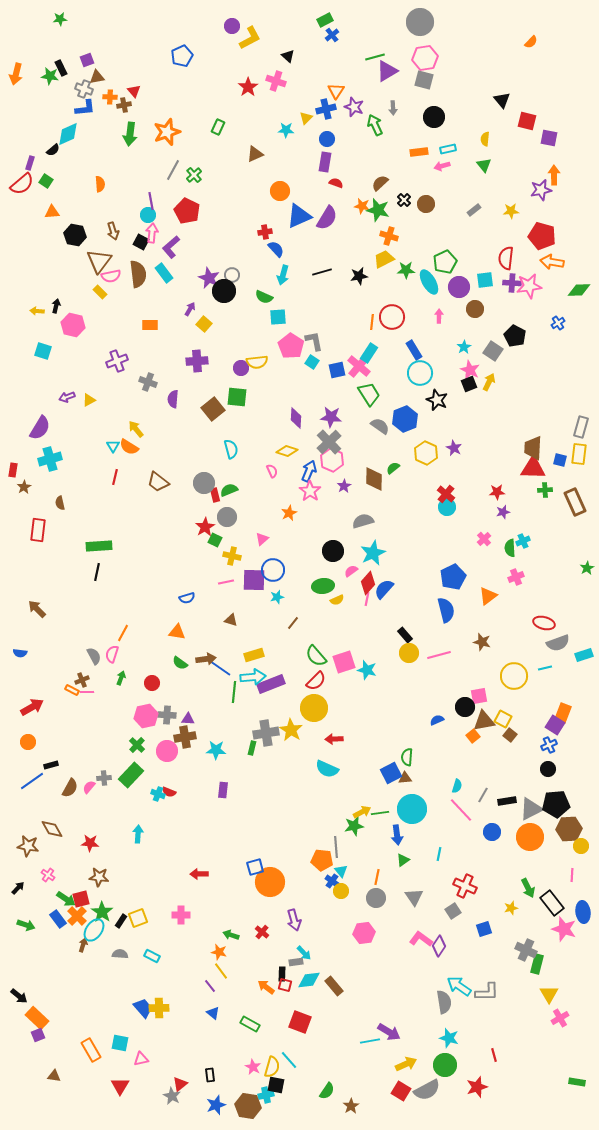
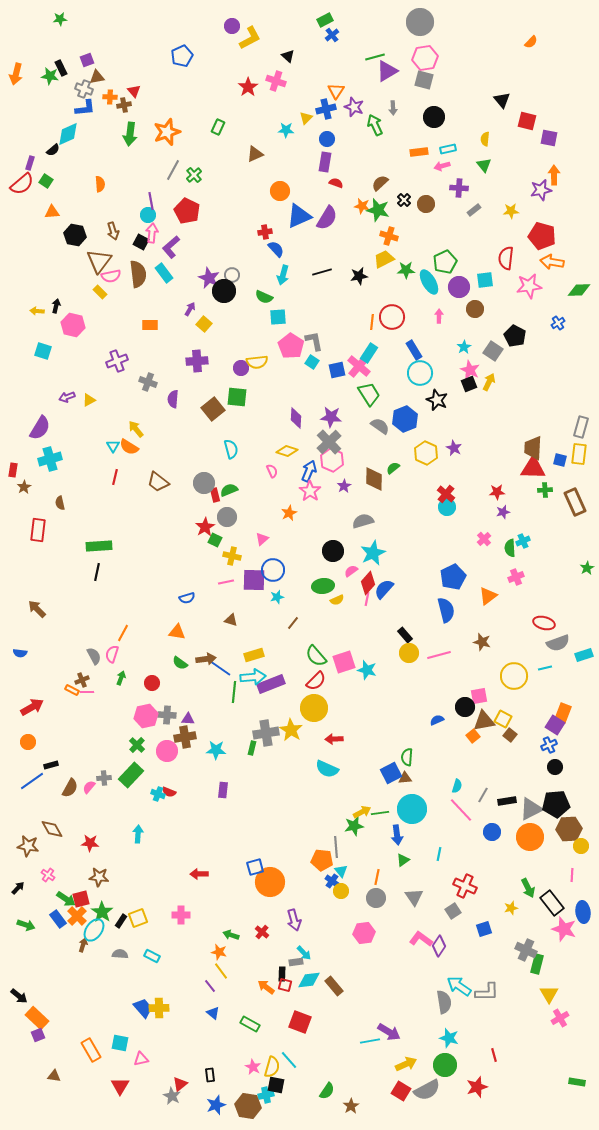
purple cross at (512, 283): moved 53 px left, 95 px up
black circle at (548, 769): moved 7 px right, 2 px up
